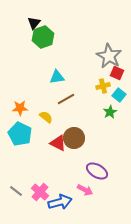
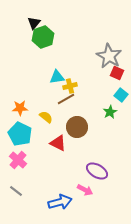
yellow cross: moved 33 px left
cyan square: moved 2 px right
brown circle: moved 3 px right, 11 px up
pink cross: moved 22 px left, 32 px up
